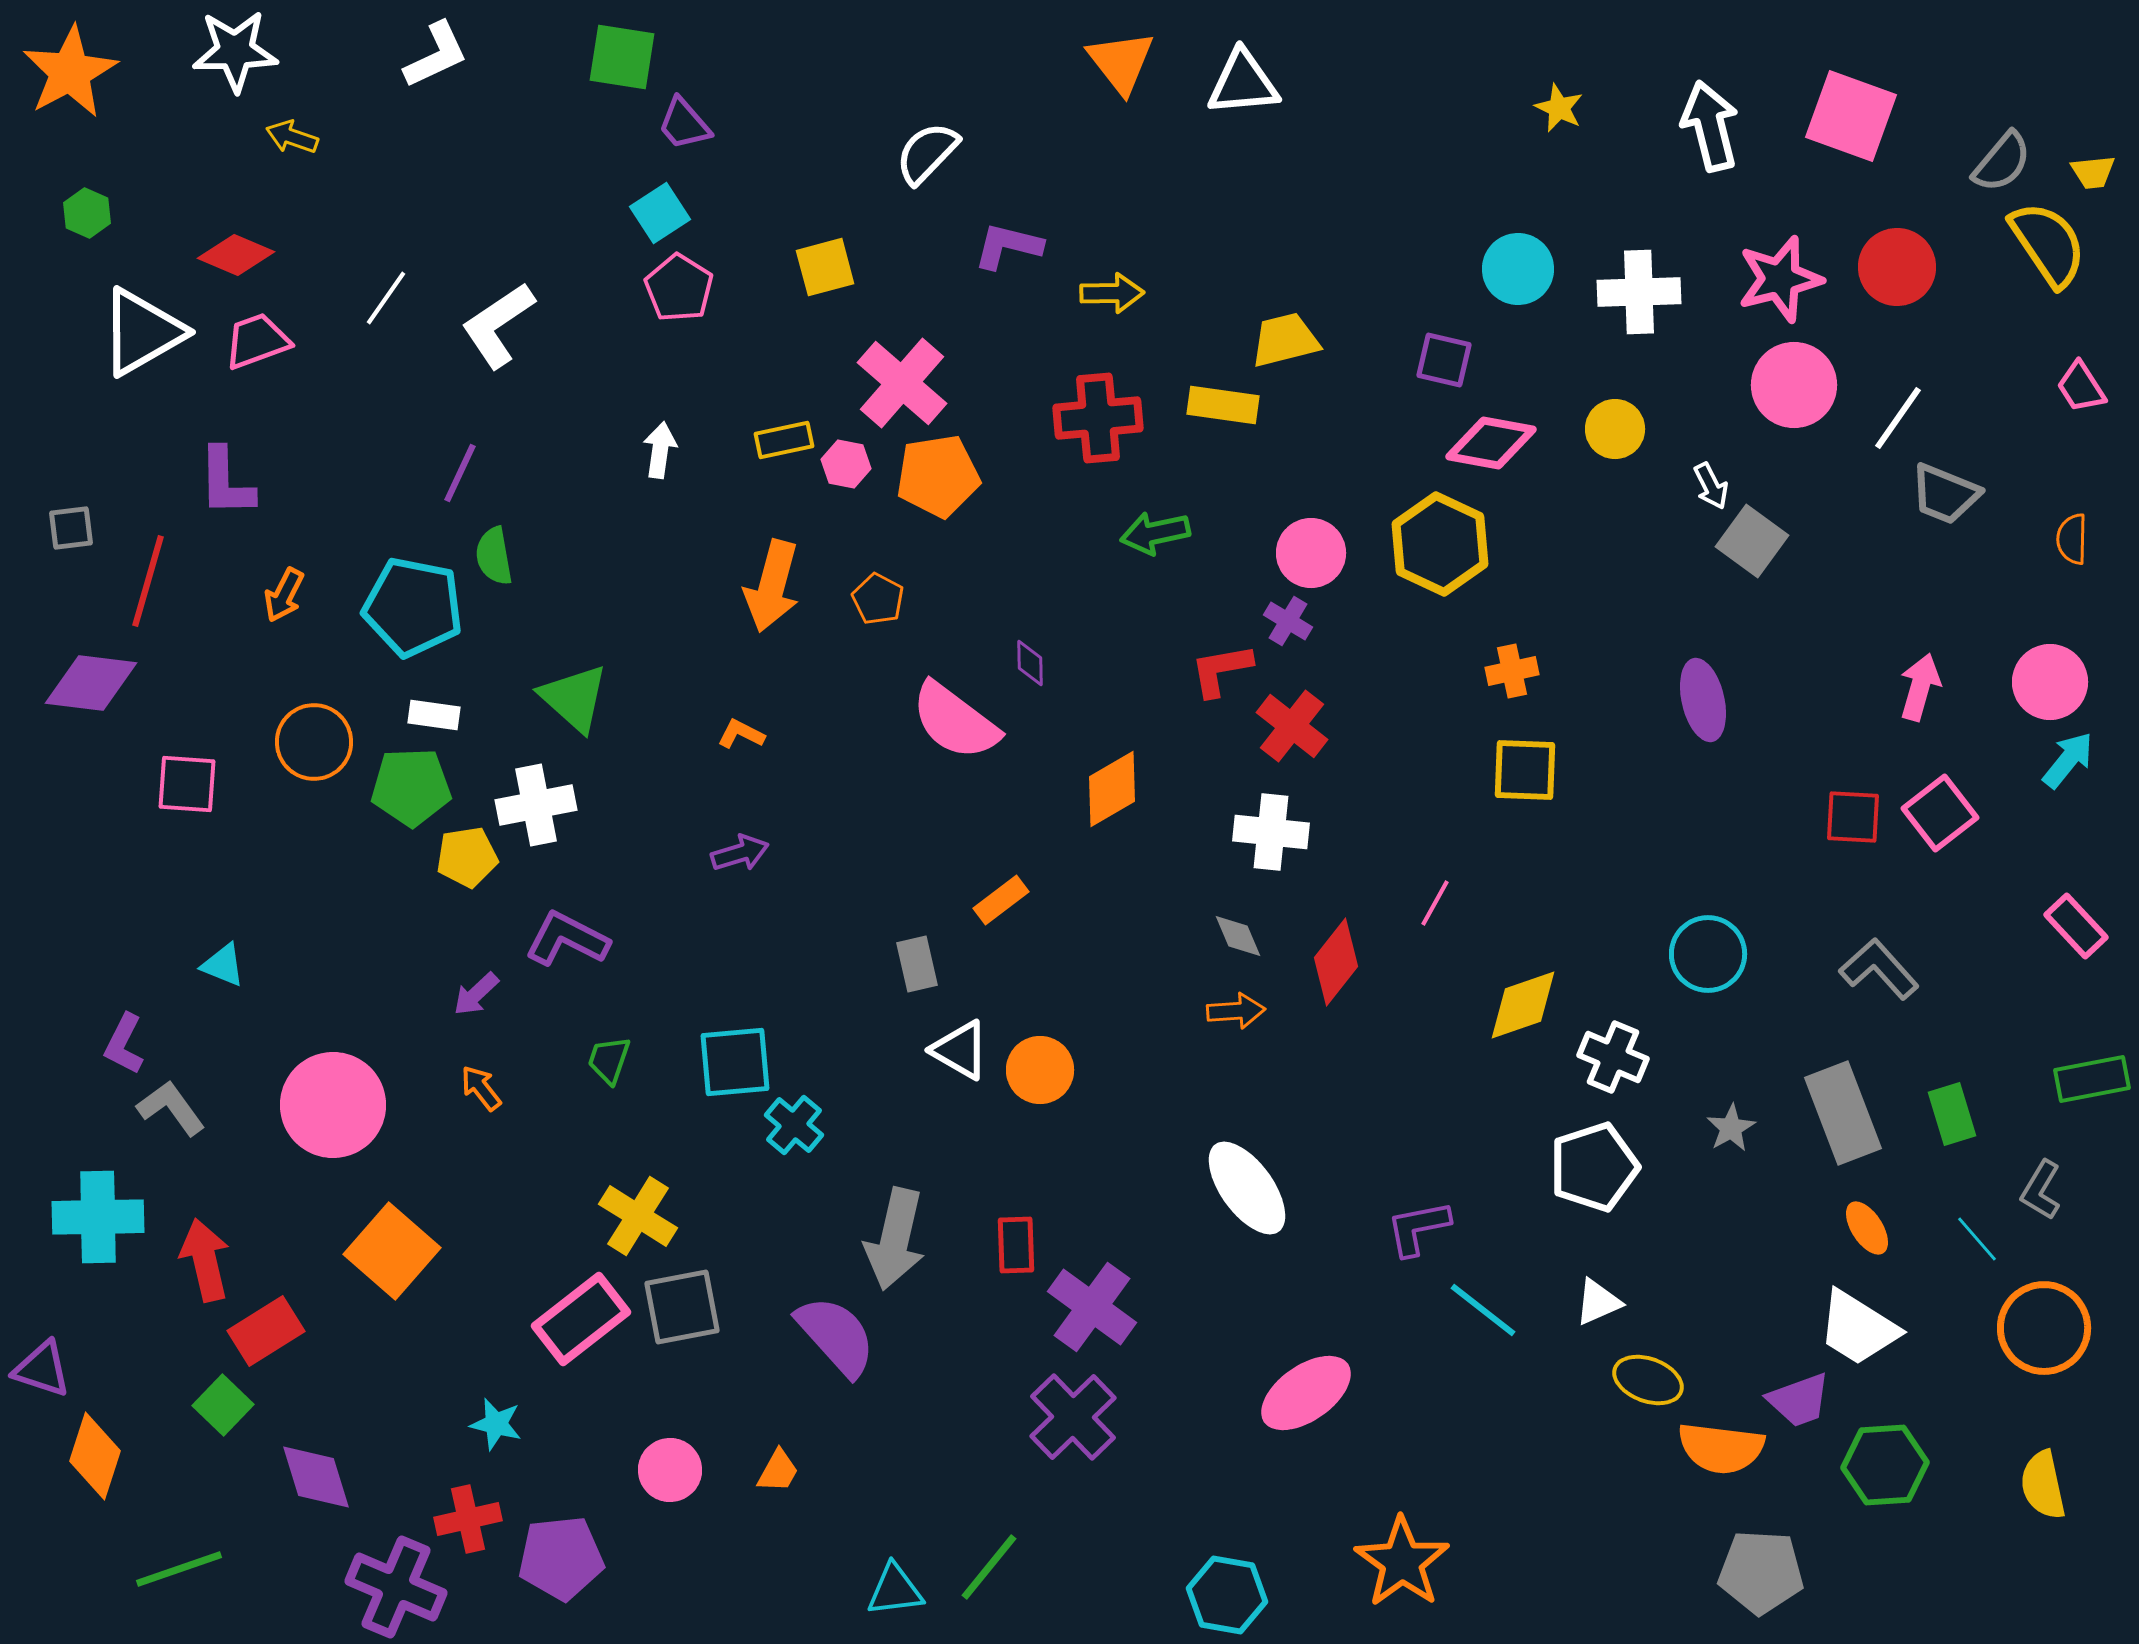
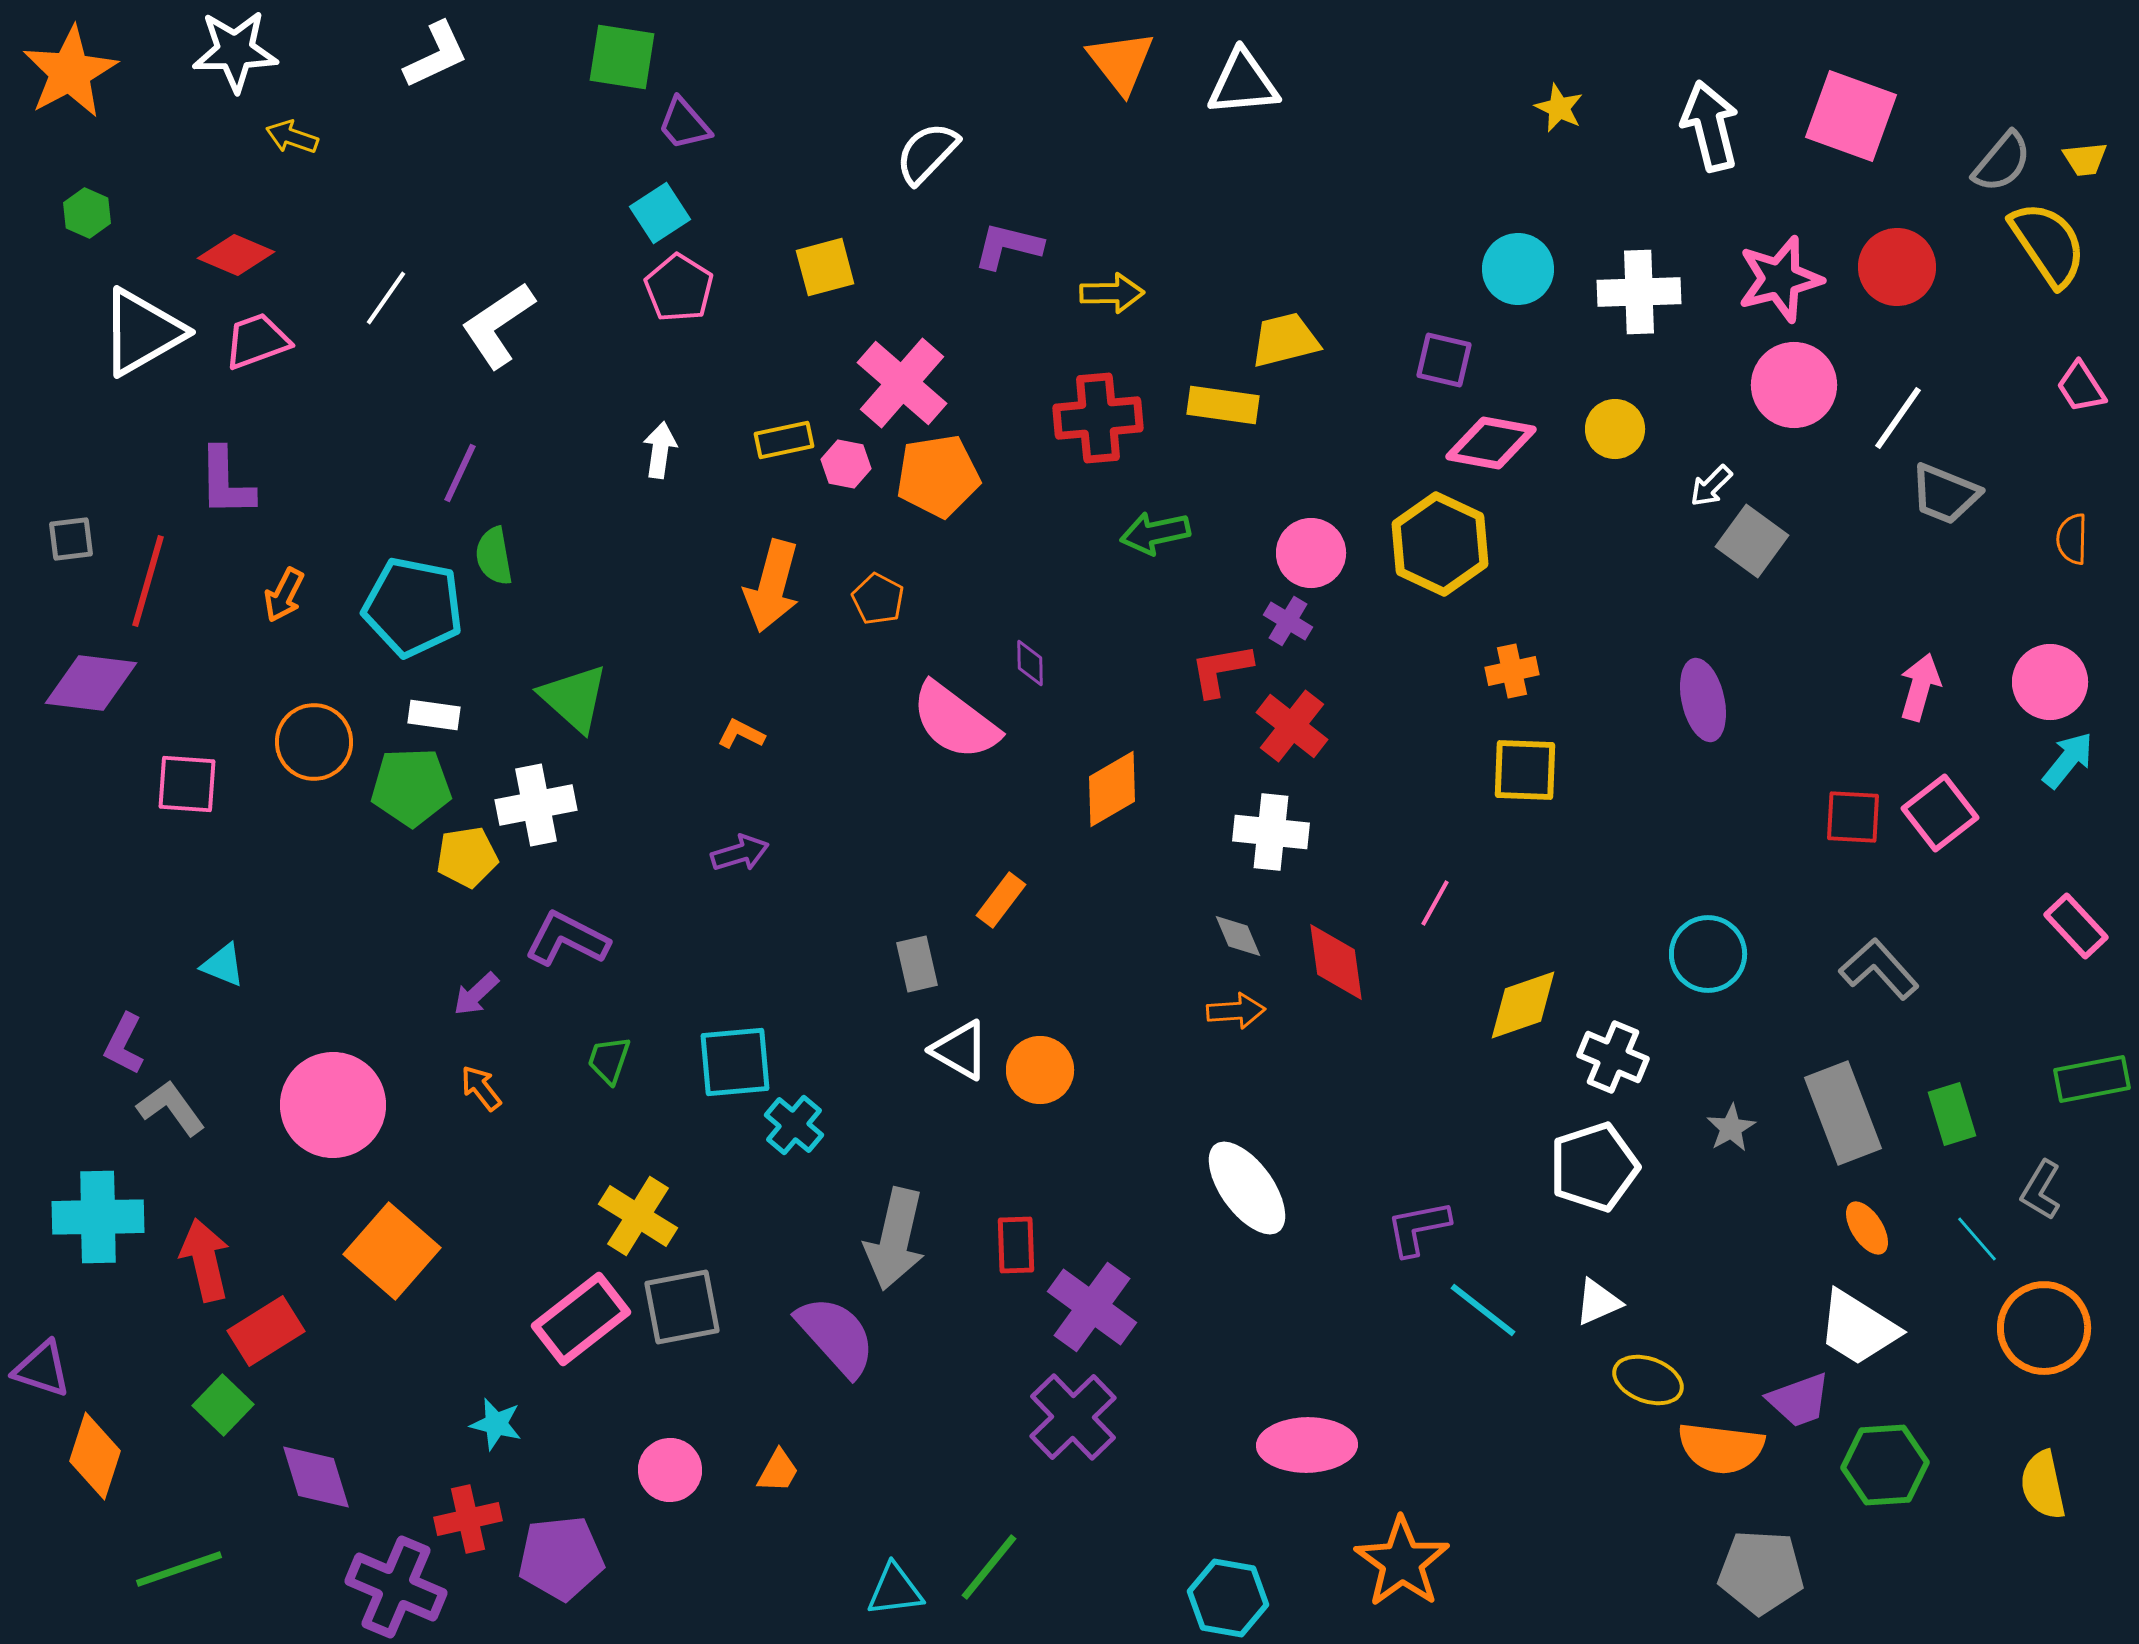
yellow trapezoid at (2093, 172): moved 8 px left, 13 px up
white arrow at (1711, 486): rotated 72 degrees clockwise
gray square at (71, 528): moved 11 px down
orange rectangle at (1001, 900): rotated 16 degrees counterclockwise
red diamond at (1336, 962): rotated 46 degrees counterclockwise
pink ellipse at (1306, 1393): moved 1 px right, 52 px down; rotated 34 degrees clockwise
cyan hexagon at (1227, 1595): moved 1 px right, 3 px down
